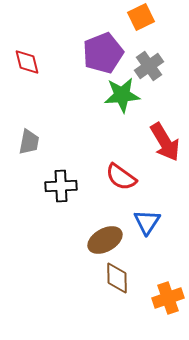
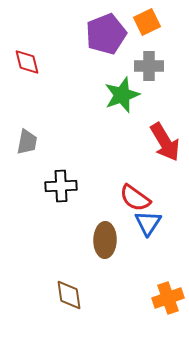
orange square: moved 6 px right, 5 px down
purple pentagon: moved 3 px right, 19 px up
gray cross: rotated 36 degrees clockwise
green star: rotated 15 degrees counterclockwise
gray trapezoid: moved 2 px left
red semicircle: moved 14 px right, 21 px down
blue triangle: moved 1 px right, 1 px down
brown ellipse: rotated 60 degrees counterclockwise
brown diamond: moved 48 px left, 17 px down; rotated 8 degrees counterclockwise
